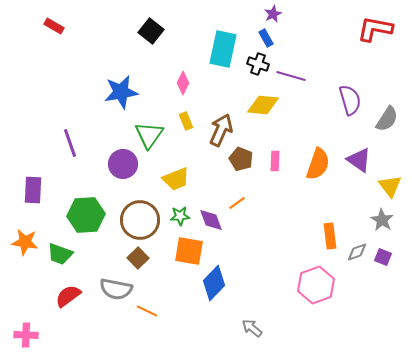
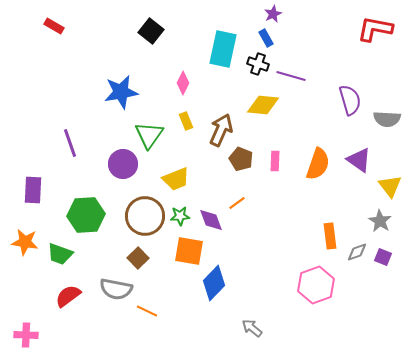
gray semicircle at (387, 119): rotated 60 degrees clockwise
brown circle at (140, 220): moved 5 px right, 4 px up
gray star at (382, 220): moved 2 px left, 1 px down
